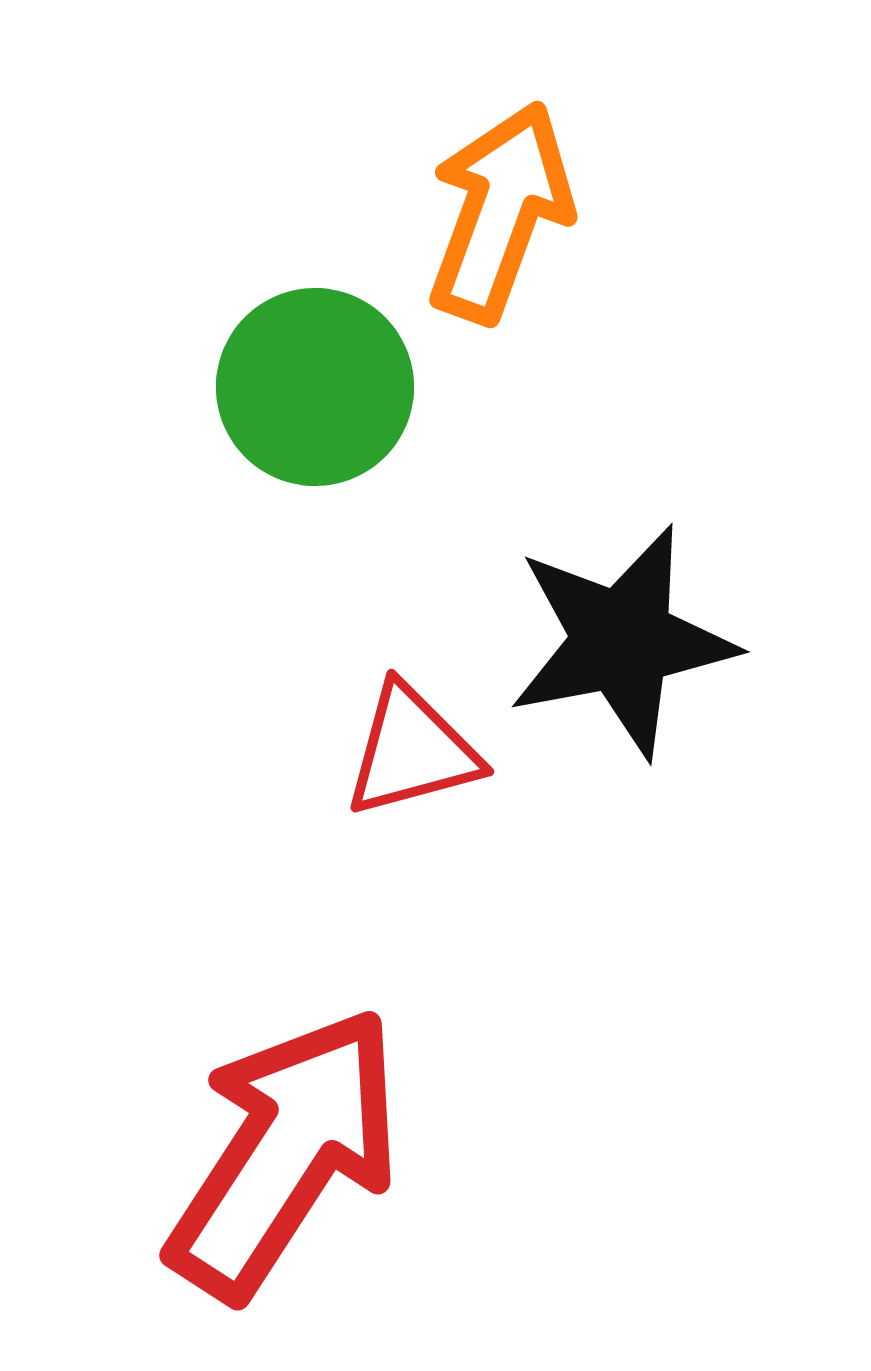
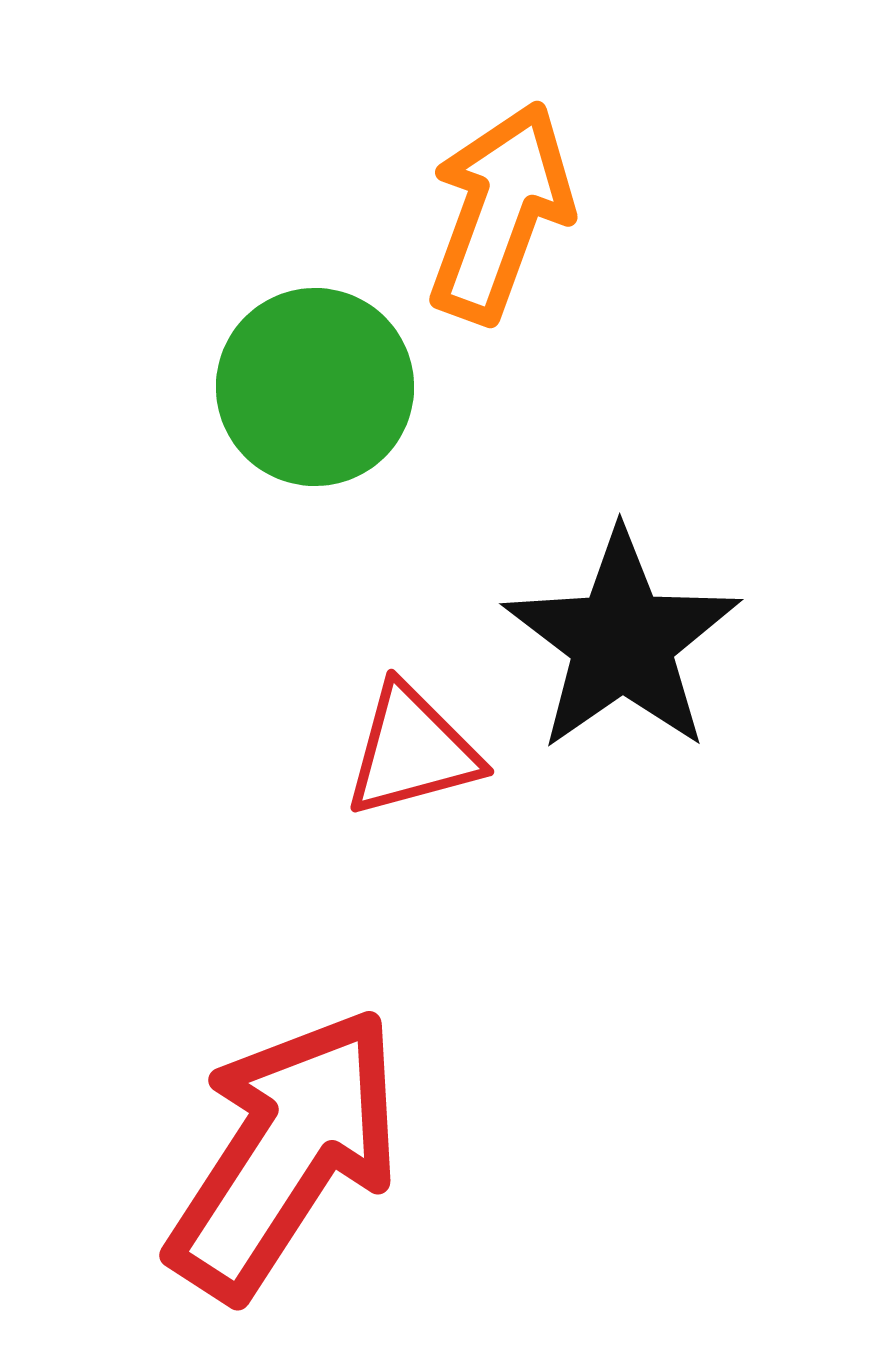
black star: rotated 24 degrees counterclockwise
